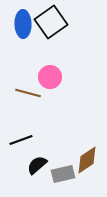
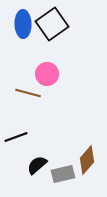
black square: moved 1 px right, 2 px down
pink circle: moved 3 px left, 3 px up
black line: moved 5 px left, 3 px up
brown diamond: rotated 16 degrees counterclockwise
